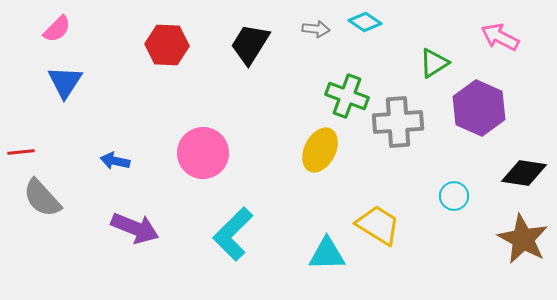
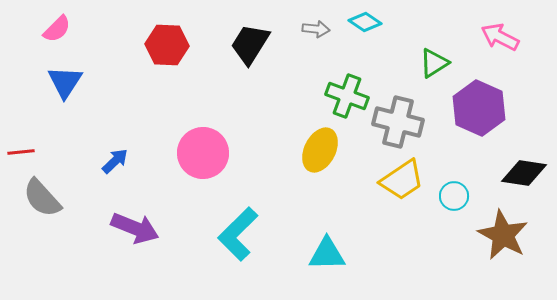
gray cross: rotated 18 degrees clockwise
blue arrow: rotated 124 degrees clockwise
yellow trapezoid: moved 24 px right, 45 px up; rotated 114 degrees clockwise
cyan L-shape: moved 5 px right
brown star: moved 20 px left, 4 px up
